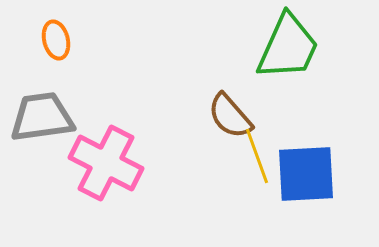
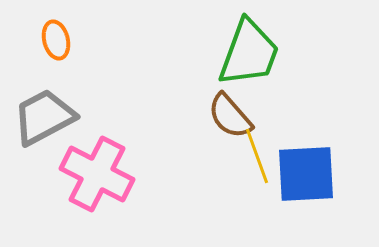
green trapezoid: moved 39 px left, 6 px down; rotated 4 degrees counterclockwise
gray trapezoid: moved 2 px right; rotated 20 degrees counterclockwise
pink cross: moved 9 px left, 11 px down
